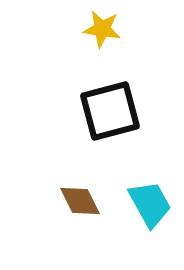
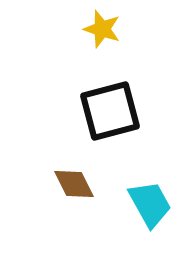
yellow star: rotated 9 degrees clockwise
brown diamond: moved 6 px left, 17 px up
